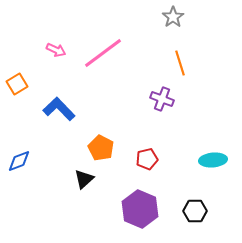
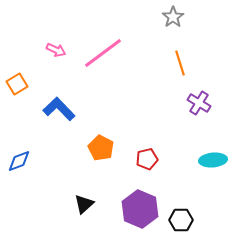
purple cross: moved 37 px right, 4 px down; rotated 10 degrees clockwise
black triangle: moved 25 px down
black hexagon: moved 14 px left, 9 px down
